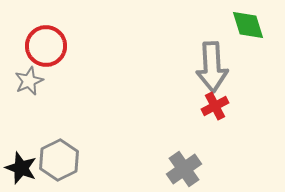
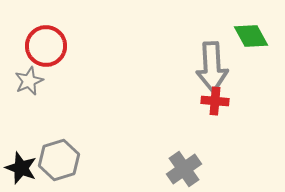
green diamond: moved 3 px right, 11 px down; rotated 12 degrees counterclockwise
red cross: moved 5 px up; rotated 32 degrees clockwise
gray hexagon: rotated 9 degrees clockwise
